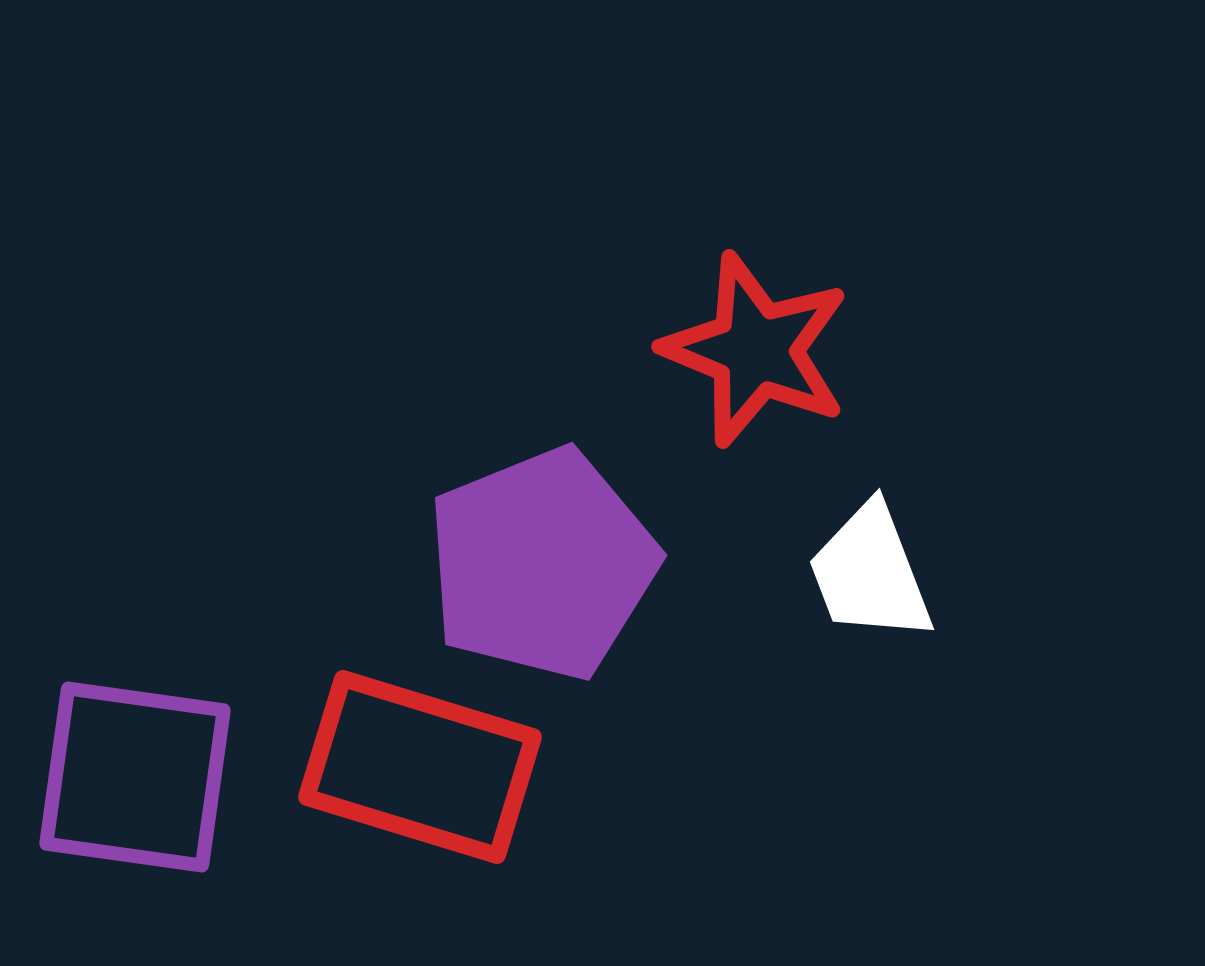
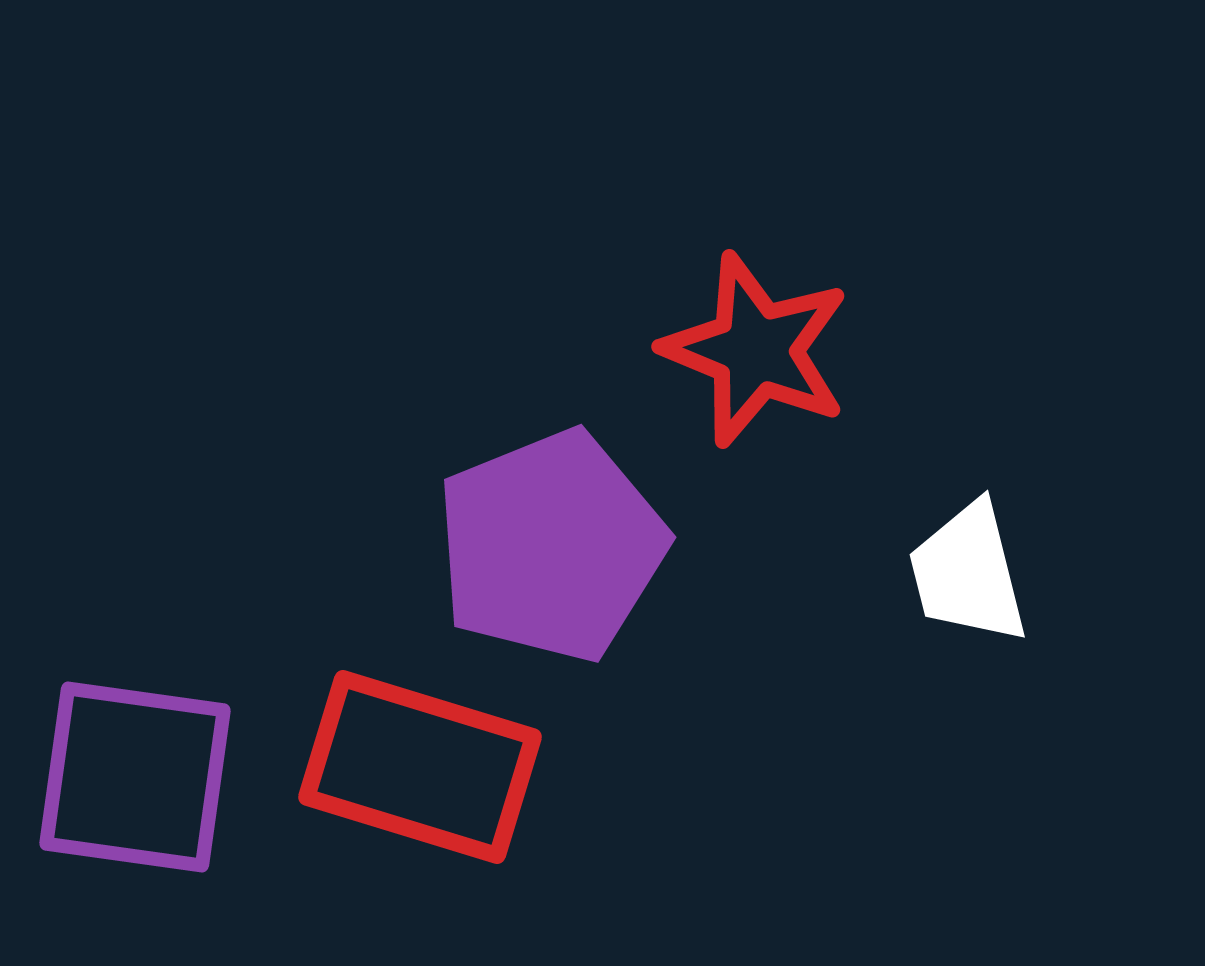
purple pentagon: moved 9 px right, 18 px up
white trapezoid: moved 98 px right; rotated 7 degrees clockwise
